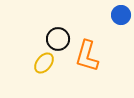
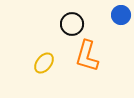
black circle: moved 14 px right, 15 px up
